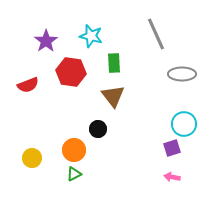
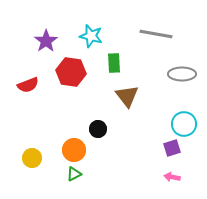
gray line: rotated 56 degrees counterclockwise
brown triangle: moved 14 px right
